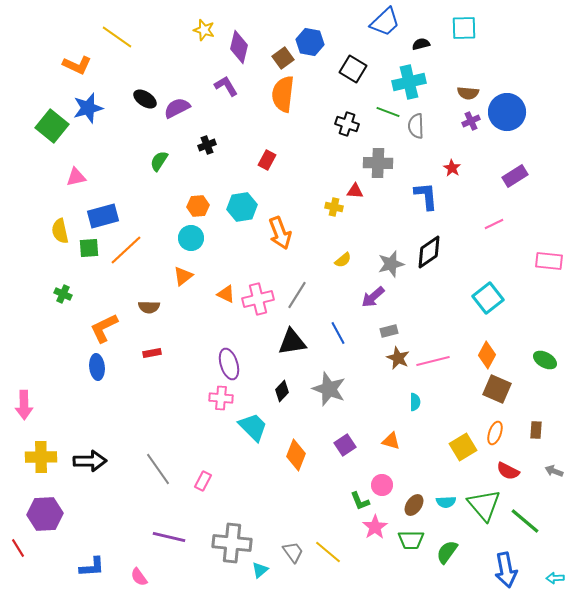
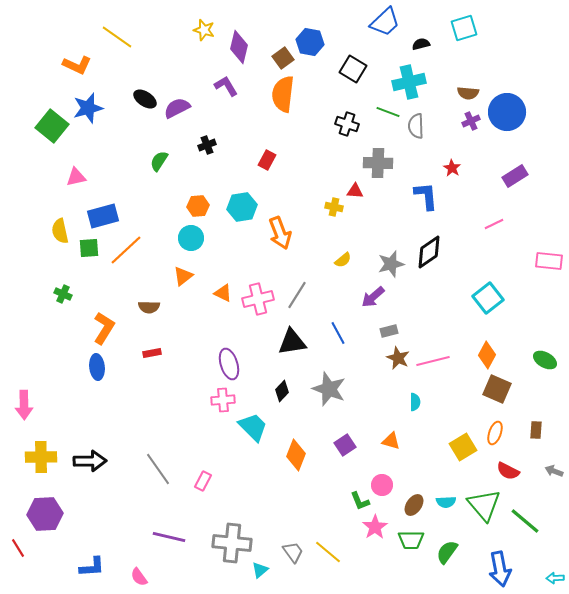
cyan square at (464, 28): rotated 16 degrees counterclockwise
orange triangle at (226, 294): moved 3 px left, 1 px up
orange L-shape at (104, 328): rotated 148 degrees clockwise
pink cross at (221, 398): moved 2 px right, 2 px down; rotated 10 degrees counterclockwise
blue arrow at (506, 570): moved 6 px left, 1 px up
